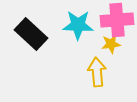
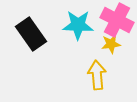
pink cross: rotated 32 degrees clockwise
black rectangle: rotated 12 degrees clockwise
yellow arrow: moved 3 px down
